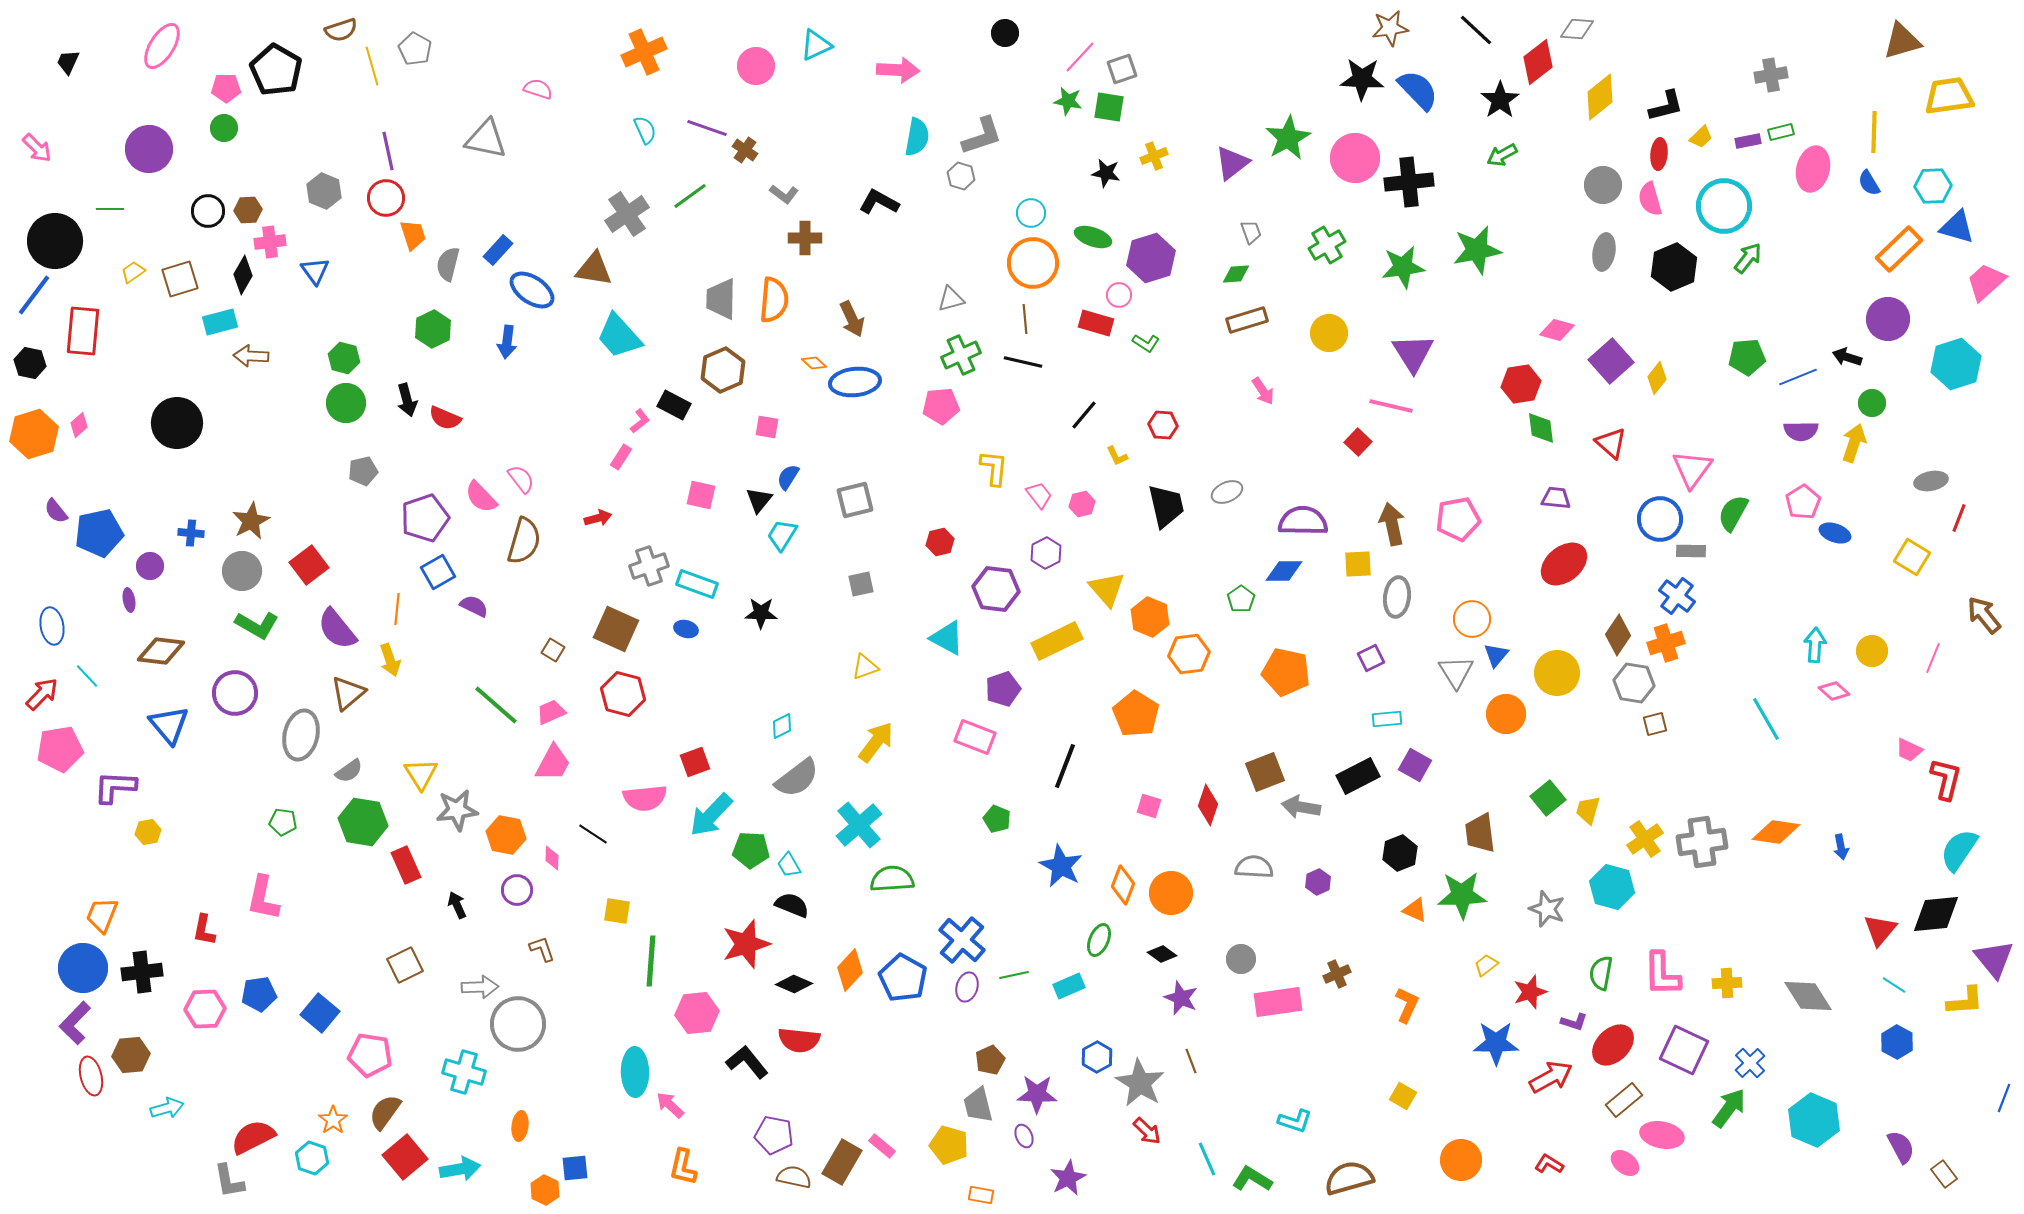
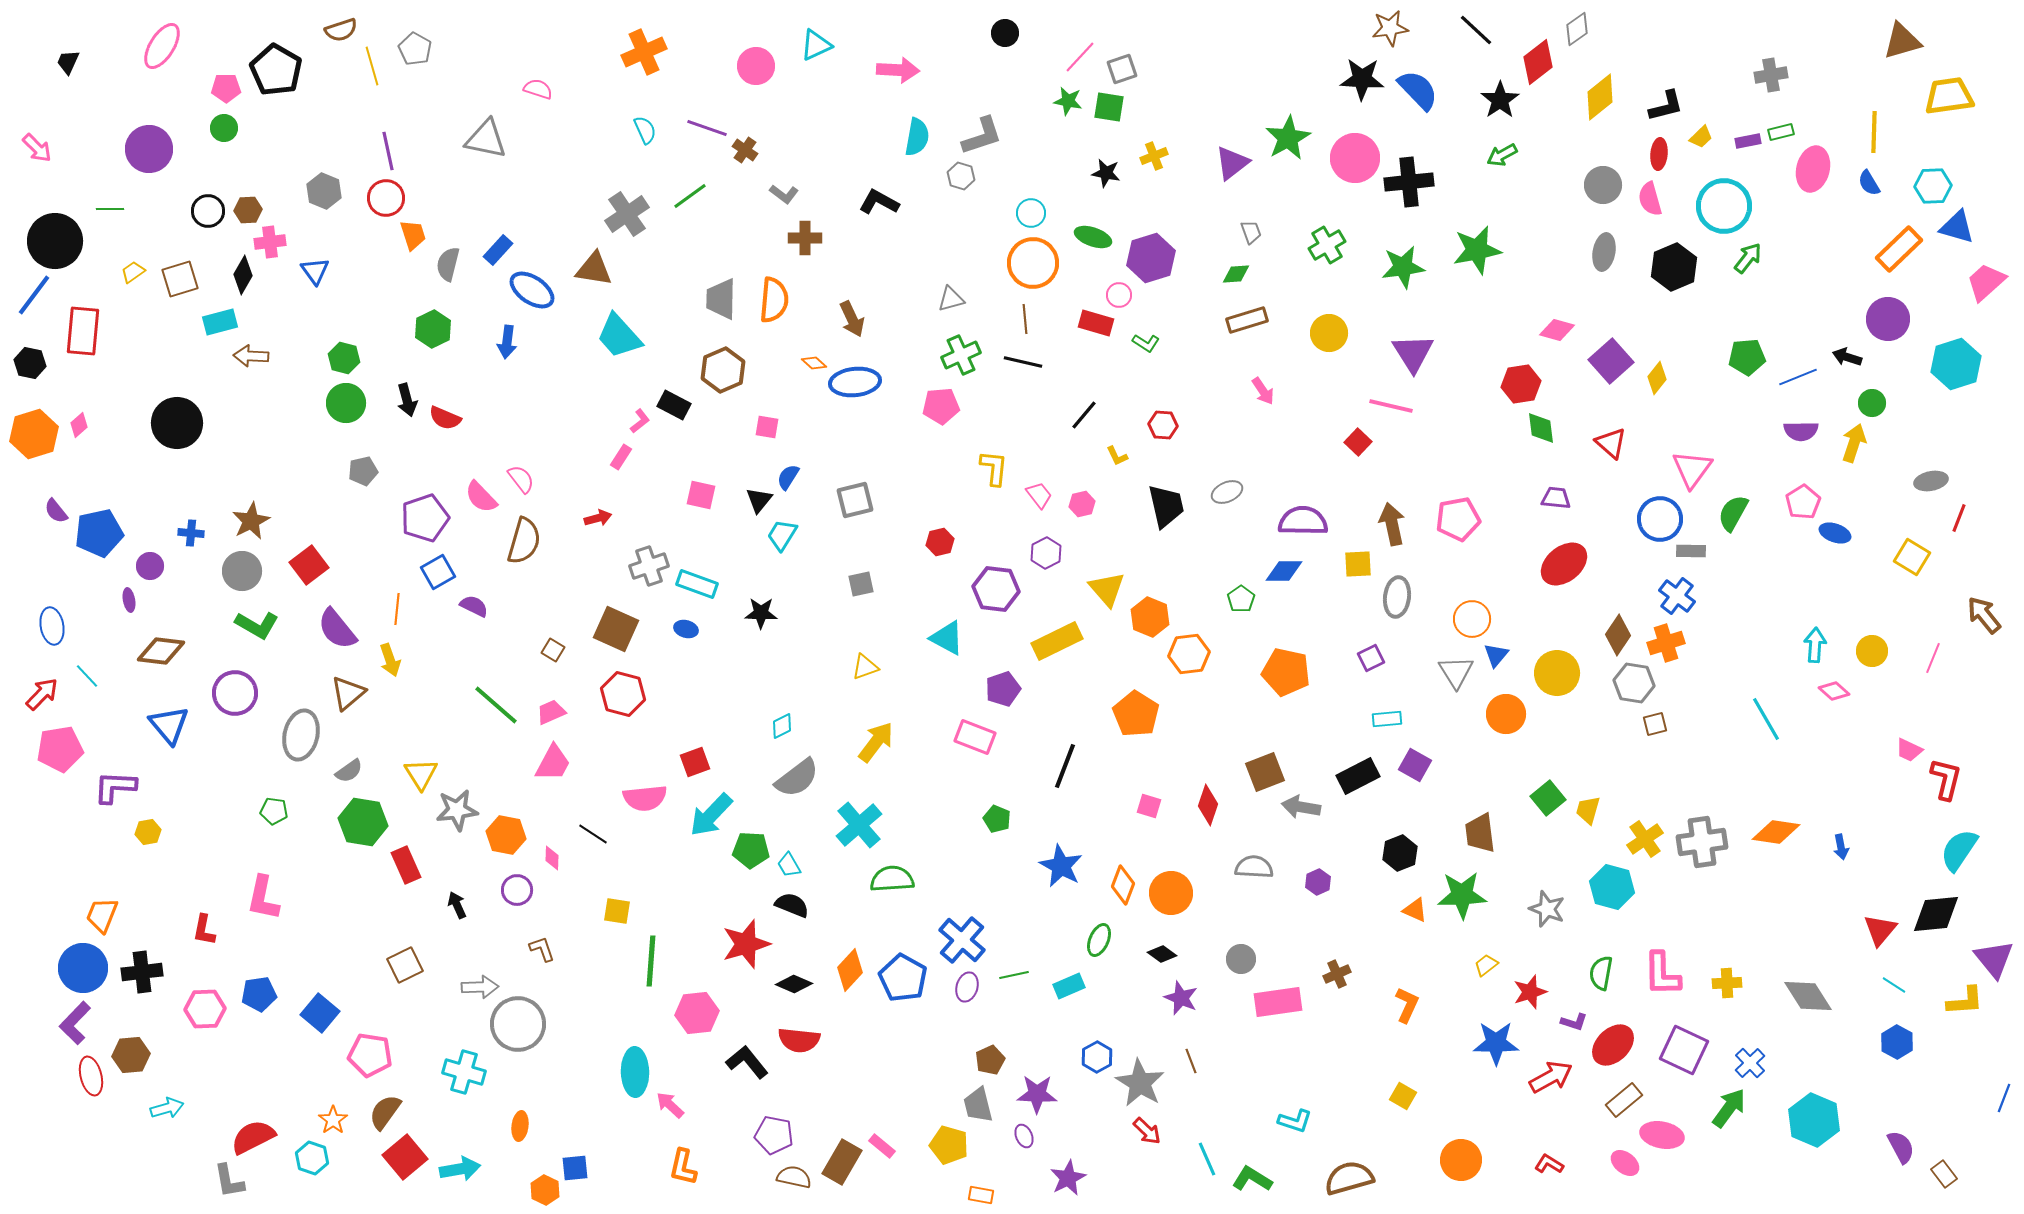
gray diamond at (1577, 29): rotated 40 degrees counterclockwise
green pentagon at (283, 822): moved 9 px left, 11 px up
